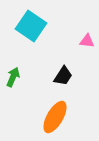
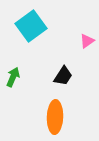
cyan square: rotated 20 degrees clockwise
pink triangle: rotated 42 degrees counterclockwise
orange ellipse: rotated 28 degrees counterclockwise
